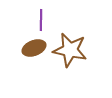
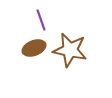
purple line: rotated 20 degrees counterclockwise
